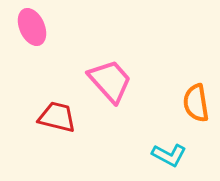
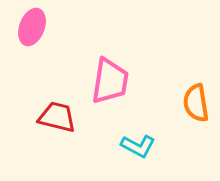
pink ellipse: rotated 45 degrees clockwise
pink trapezoid: rotated 51 degrees clockwise
cyan L-shape: moved 31 px left, 9 px up
